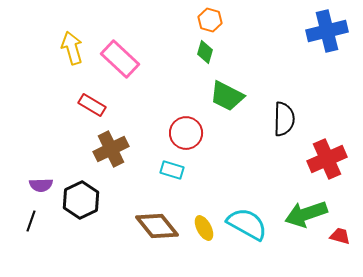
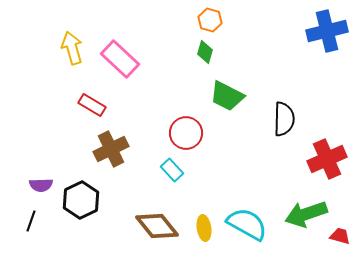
cyan rectangle: rotated 30 degrees clockwise
yellow ellipse: rotated 20 degrees clockwise
